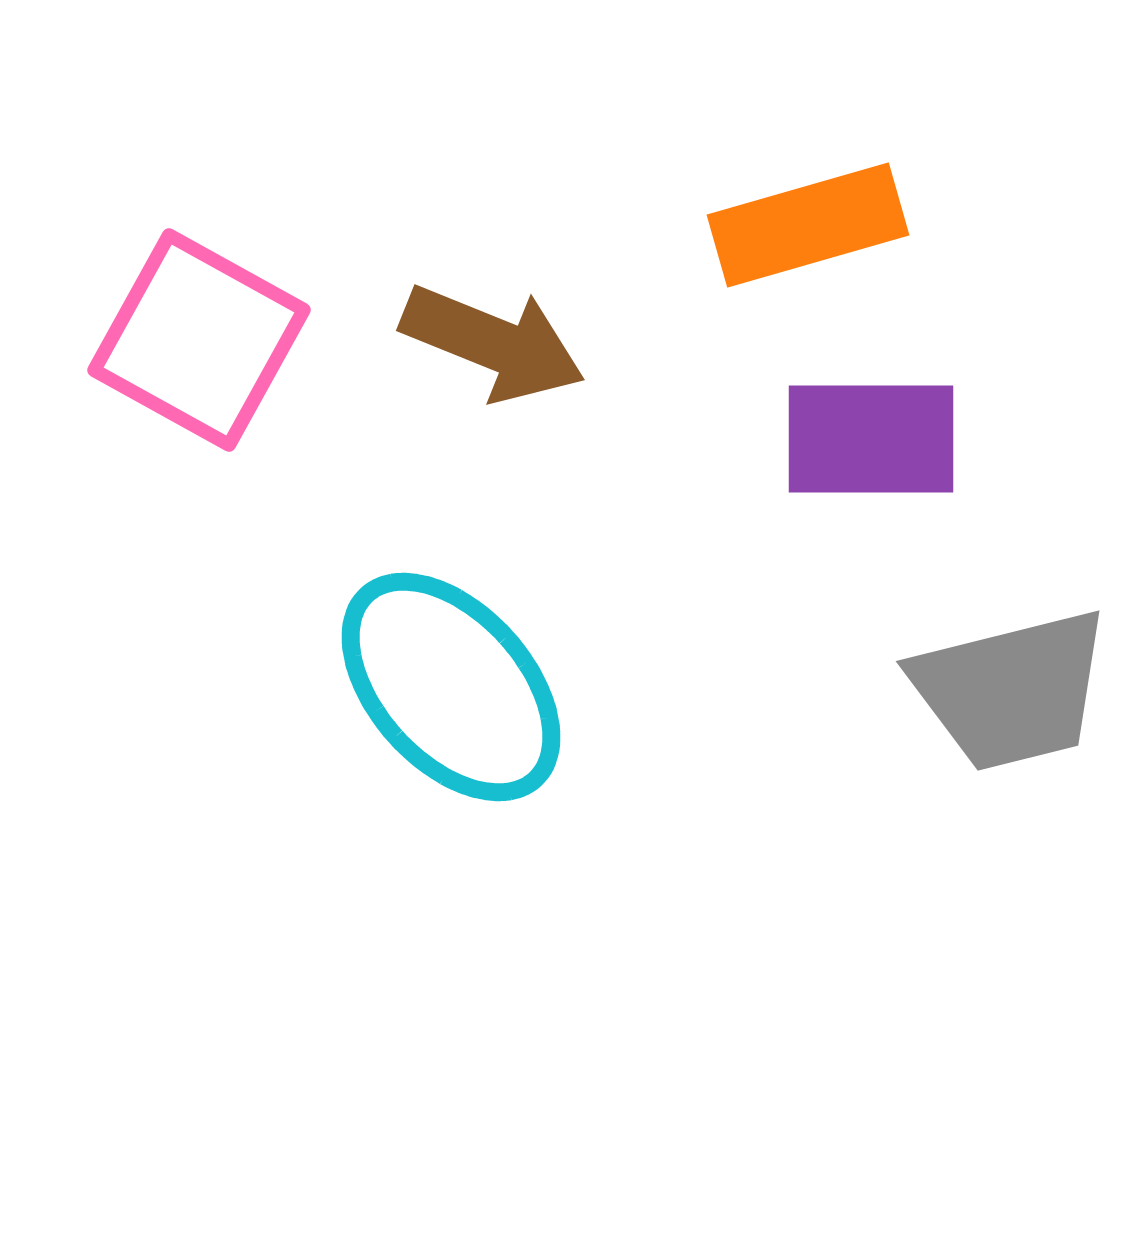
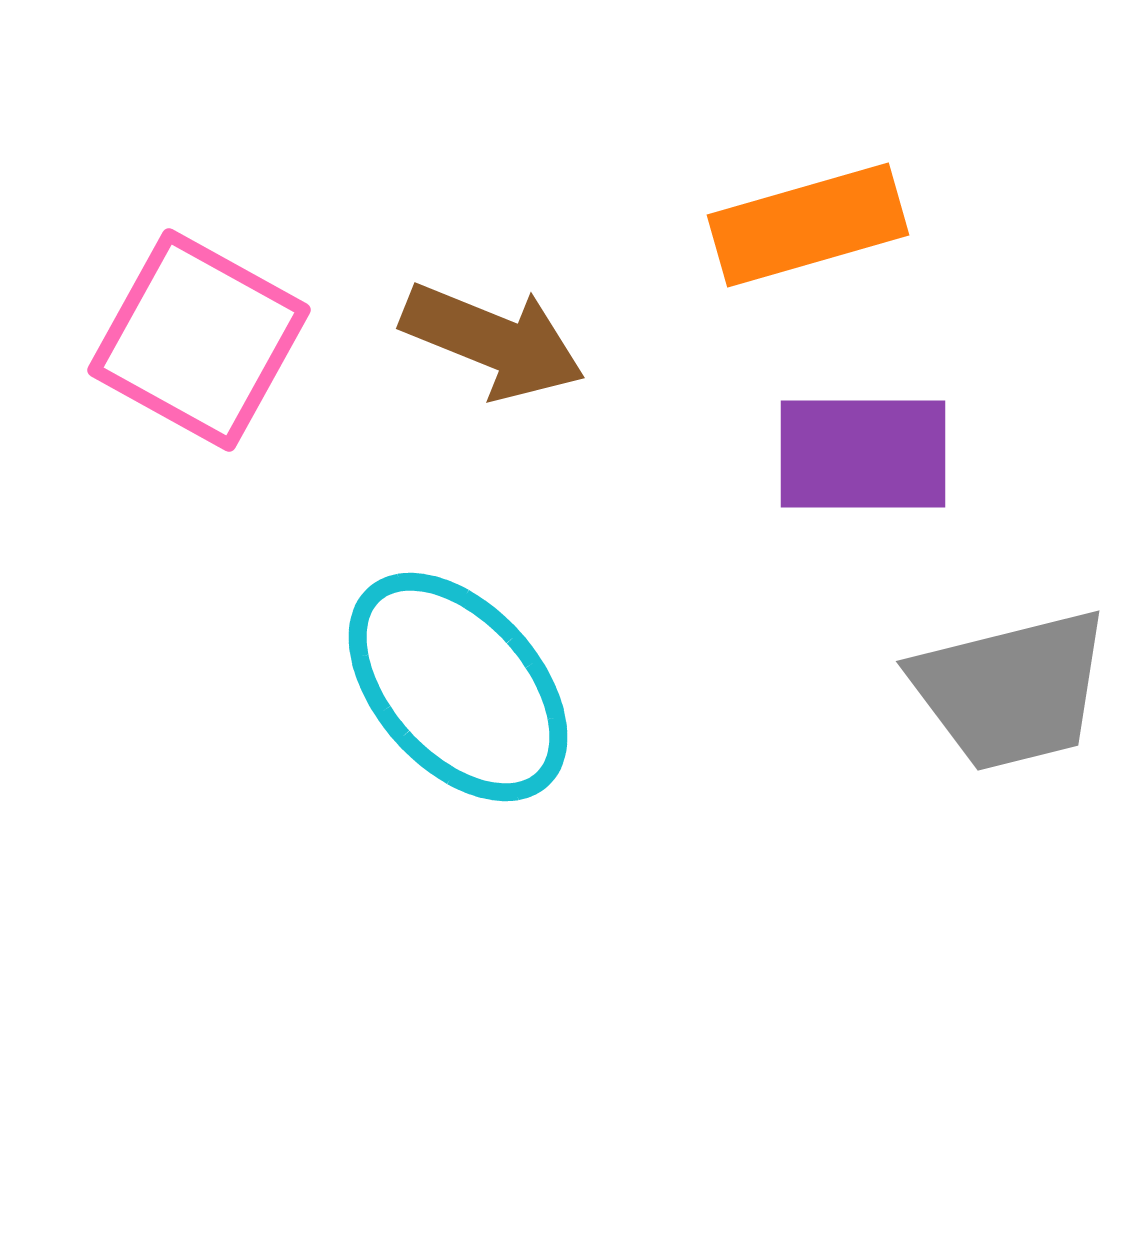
brown arrow: moved 2 px up
purple rectangle: moved 8 px left, 15 px down
cyan ellipse: moved 7 px right
